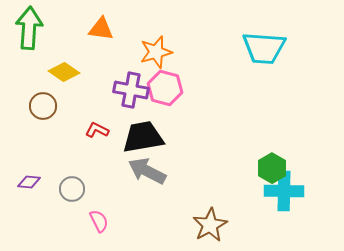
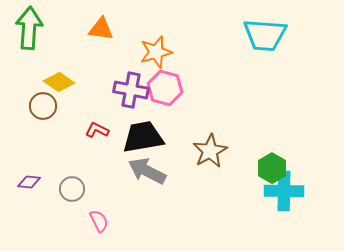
cyan trapezoid: moved 1 px right, 13 px up
yellow diamond: moved 5 px left, 10 px down
brown star: moved 74 px up
